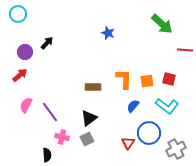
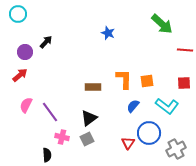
black arrow: moved 1 px left, 1 px up
red square: moved 15 px right, 4 px down; rotated 16 degrees counterclockwise
